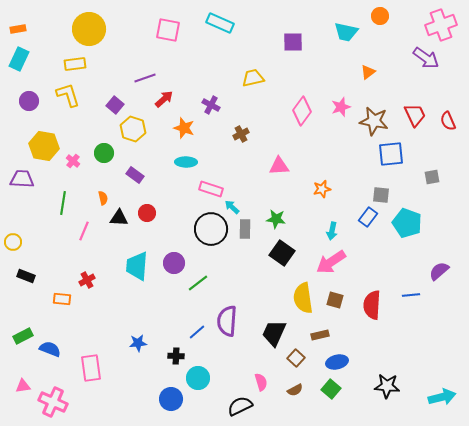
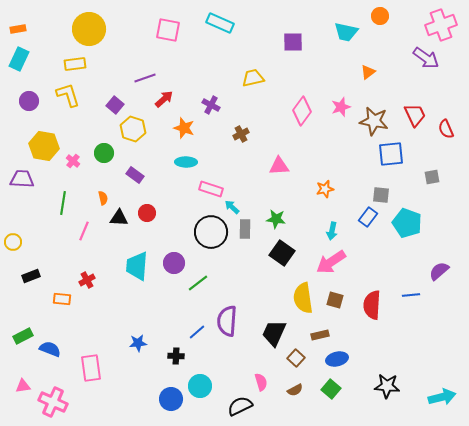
red semicircle at (448, 121): moved 2 px left, 8 px down
orange star at (322, 189): moved 3 px right
black circle at (211, 229): moved 3 px down
black rectangle at (26, 276): moved 5 px right; rotated 42 degrees counterclockwise
blue ellipse at (337, 362): moved 3 px up
cyan circle at (198, 378): moved 2 px right, 8 px down
